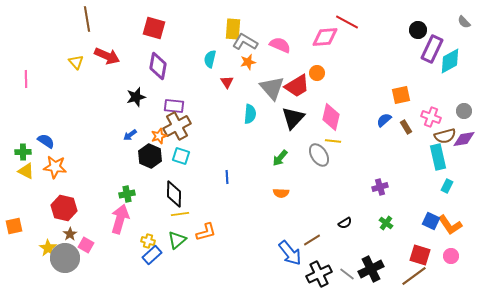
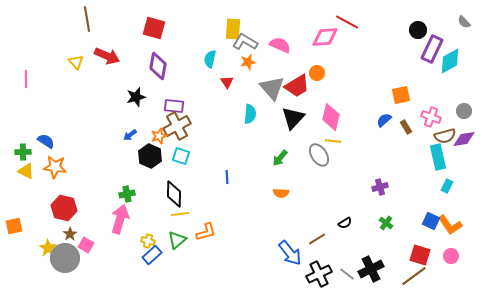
brown line at (312, 240): moved 5 px right, 1 px up
